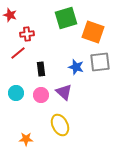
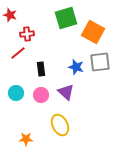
orange square: rotated 10 degrees clockwise
purple triangle: moved 2 px right
